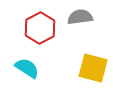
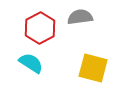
cyan semicircle: moved 4 px right, 5 px up
